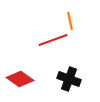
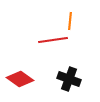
orange line: rotated 18 degrees clockwise
red line: rotated 12 degrees clockwise
